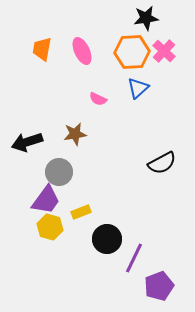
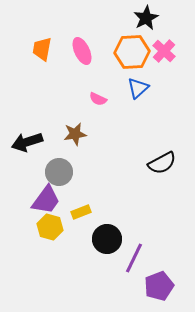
black star: rotated 20 degrees counterclockwise
